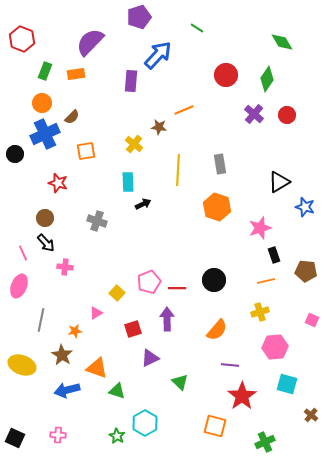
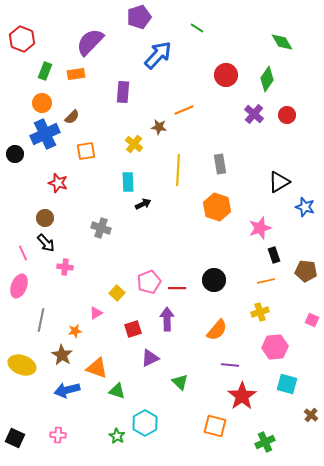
purple rectangle at (131, 81): moved 8 px left, 11 px down
gray cross at (97, 221): moved 4 px right, 7 px down
